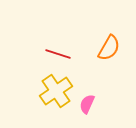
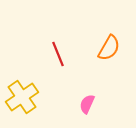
red line: rotated 50 degrees clockwise
yellow cross: moved 34 px left, 6 px down
